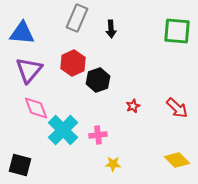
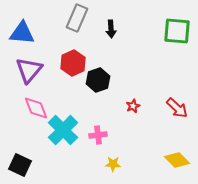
black square: rotated 10 degrees clockwise
